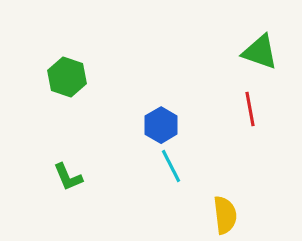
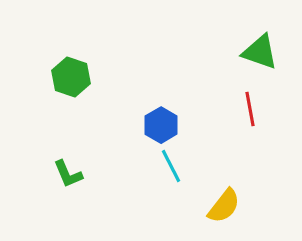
green hexagon: moved 4 px right
green L-shape: moved 3 px up
yellow semicircle: moved 1 px left, 9 px up; rotated 45 degrees clockwise
